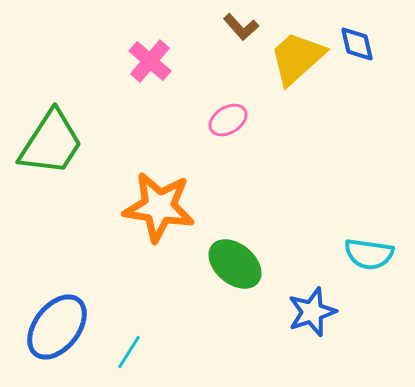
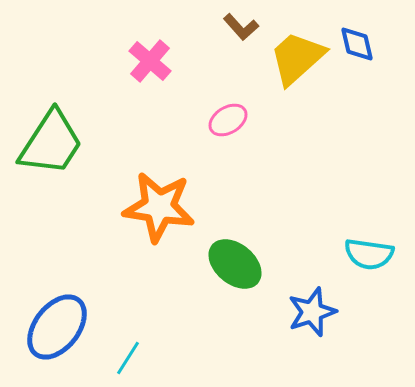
cyan line: moved 1 px left, 6 px down
